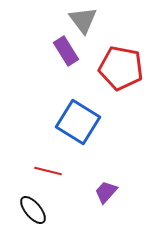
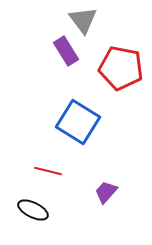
black ellipse: rotated 24 degrees counterclockwise
